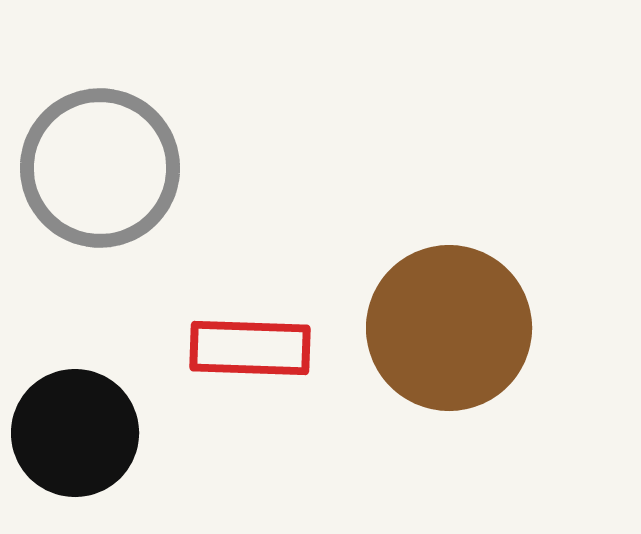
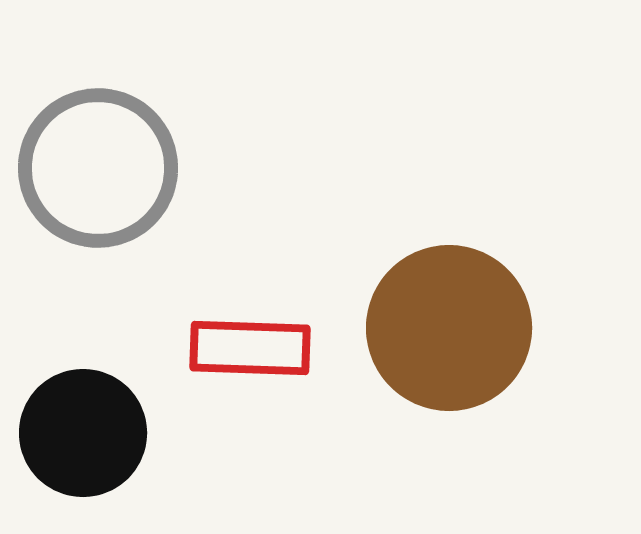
gray circle: moved 2 px left
black circle: moved 8 px right
